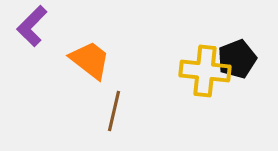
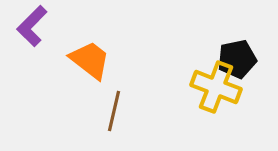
black pentagon: rotated 9 degrees clockwise
yellow cross: moved 11 px right, 16 px down; rotated 15 degrees clockwise
